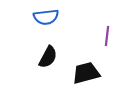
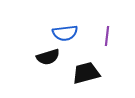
blue semicircle: moved 19 px right, 16 px down
black semicircle: rotated 45 degrees clockwise
